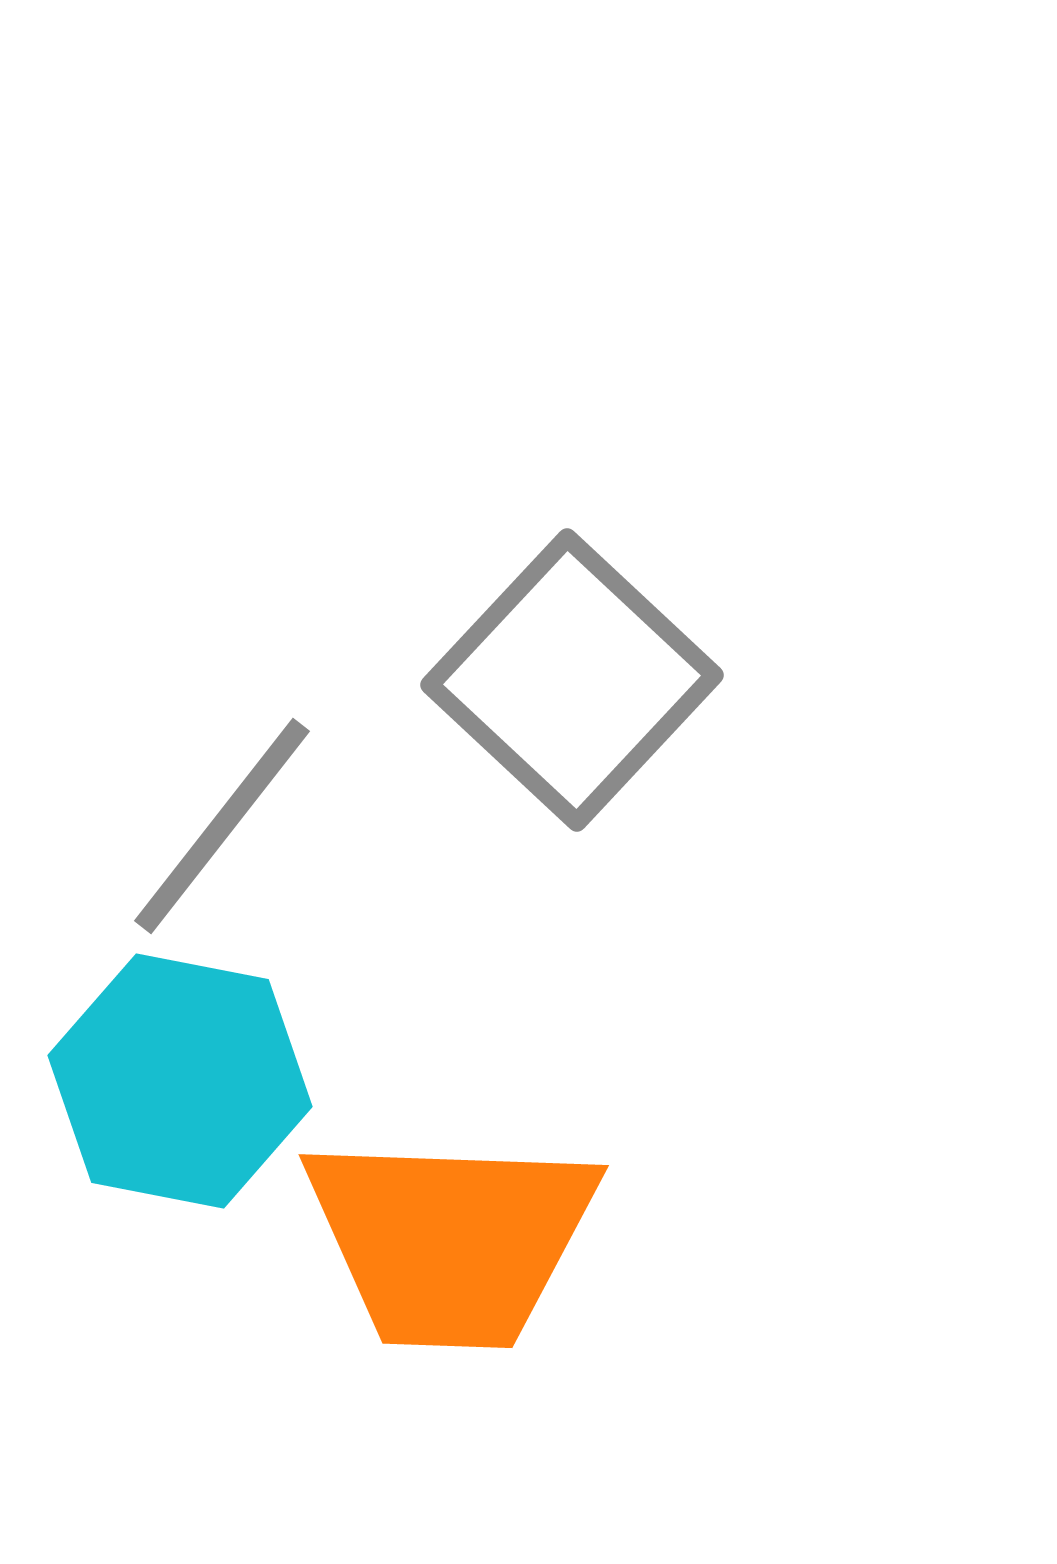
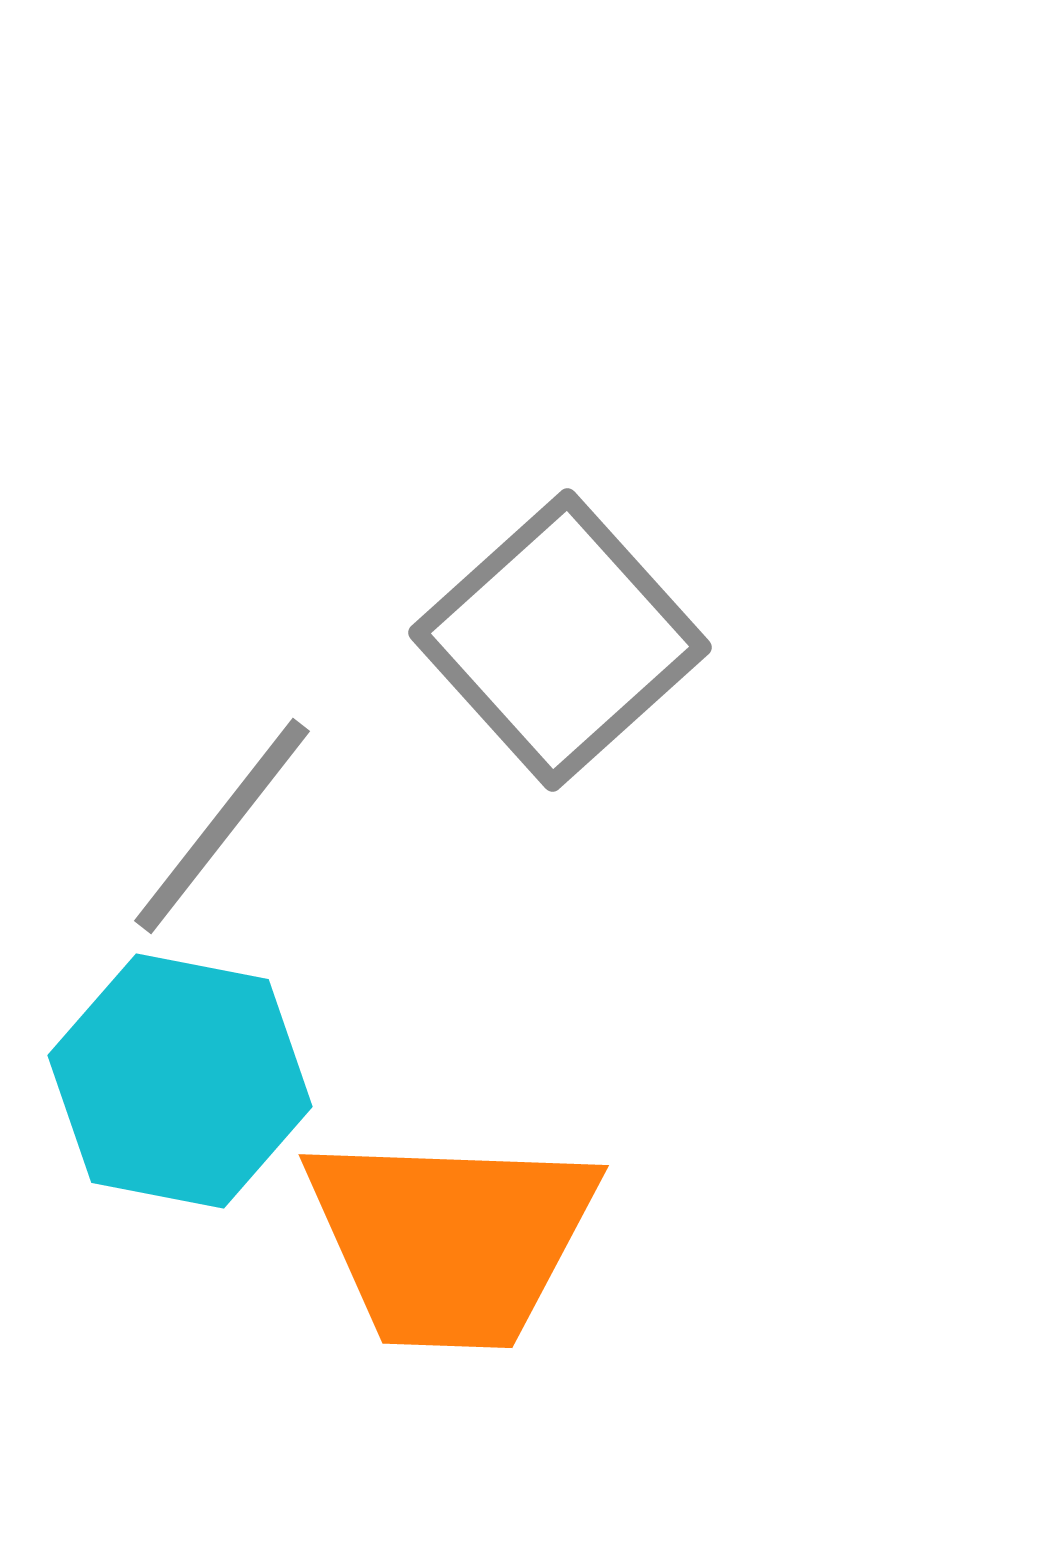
gray square: moved 12 px left, 40 px up; rotated 5 degrees clockwise
